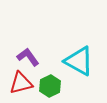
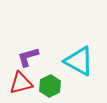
purple L-shape: rotated 70 degrees counterclockwise
